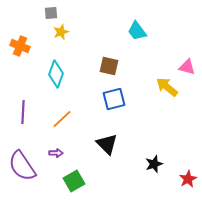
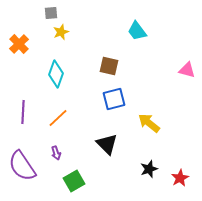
orange cross: moved 1 px left, 2 px up; rotated 24 degrees clockwise
pink triangle: moved 3 px down
yellow arrow: moved 18 px left, 36 px down
orange line: moved 4 px left, 1 px up
purple arrow: rotated 72 degrees clockwise
black star: moved 5 px left, 5 px down
red star: moved 8 px left, 1 px up
